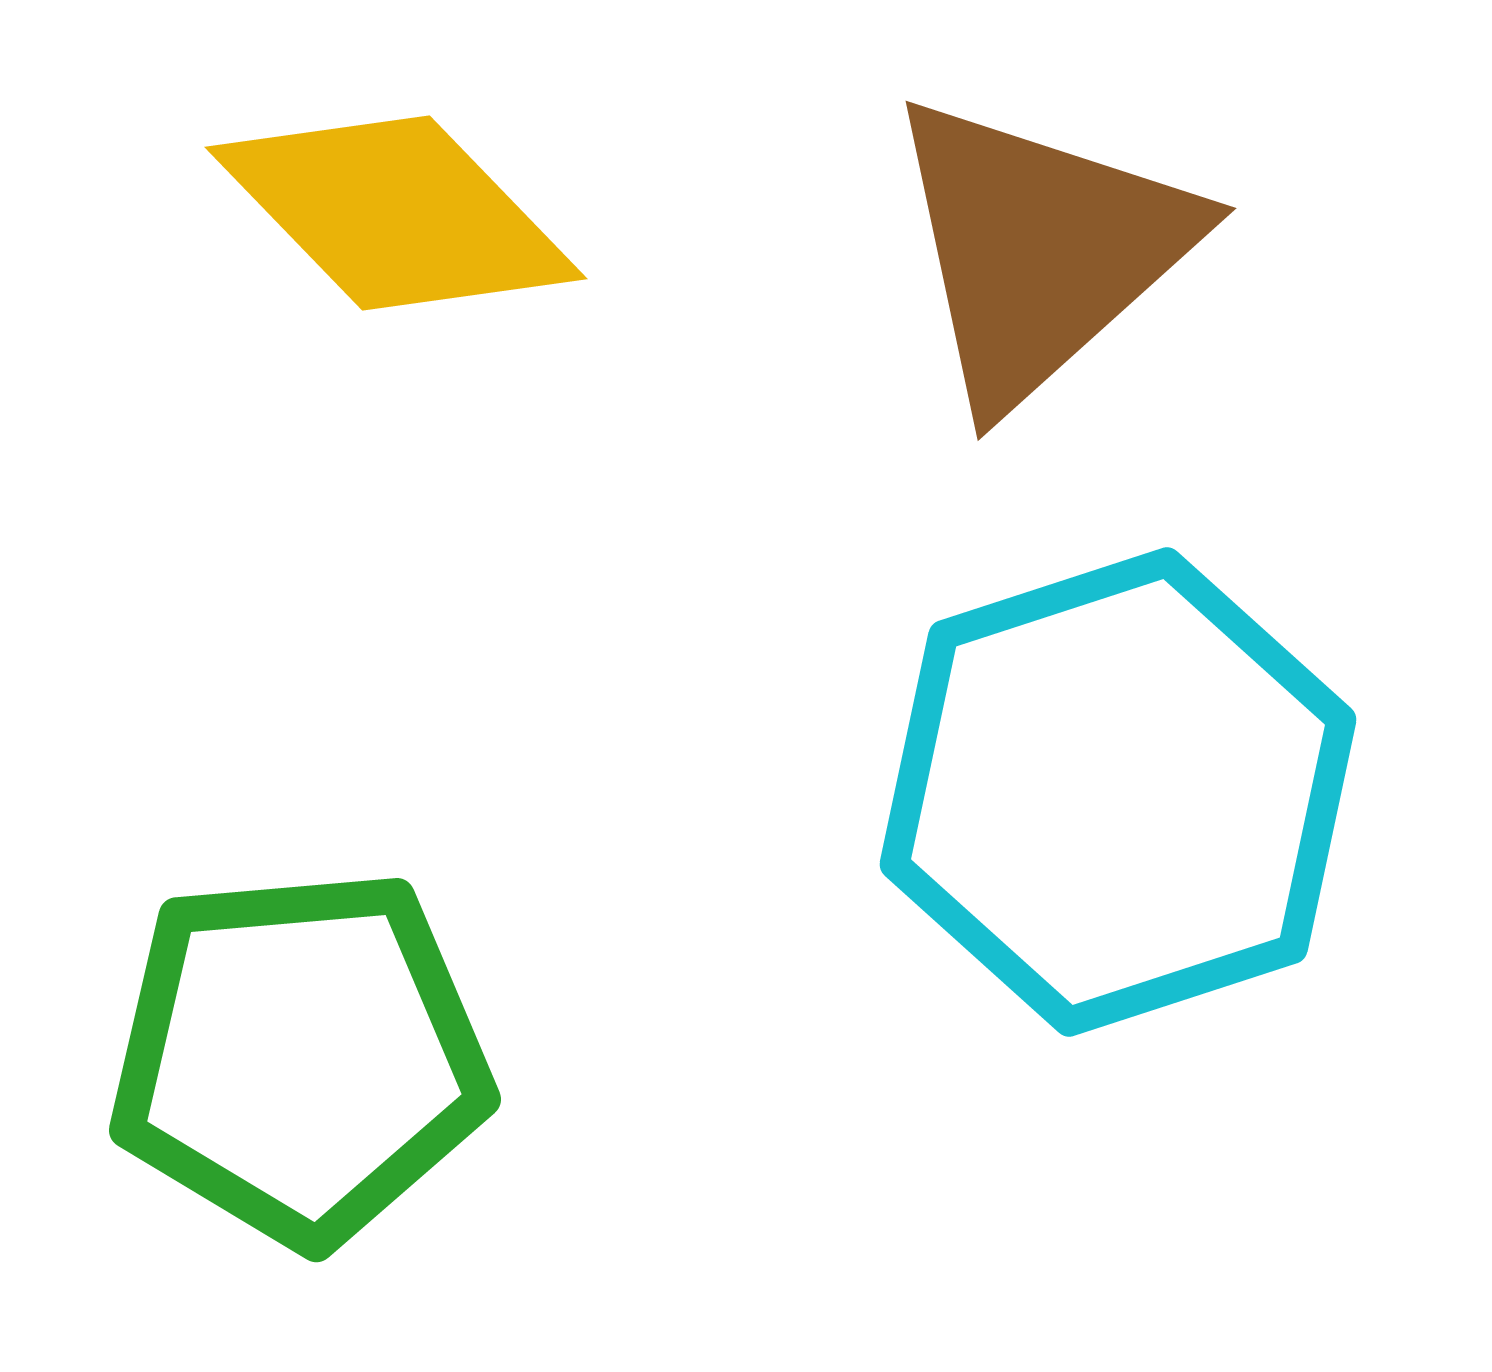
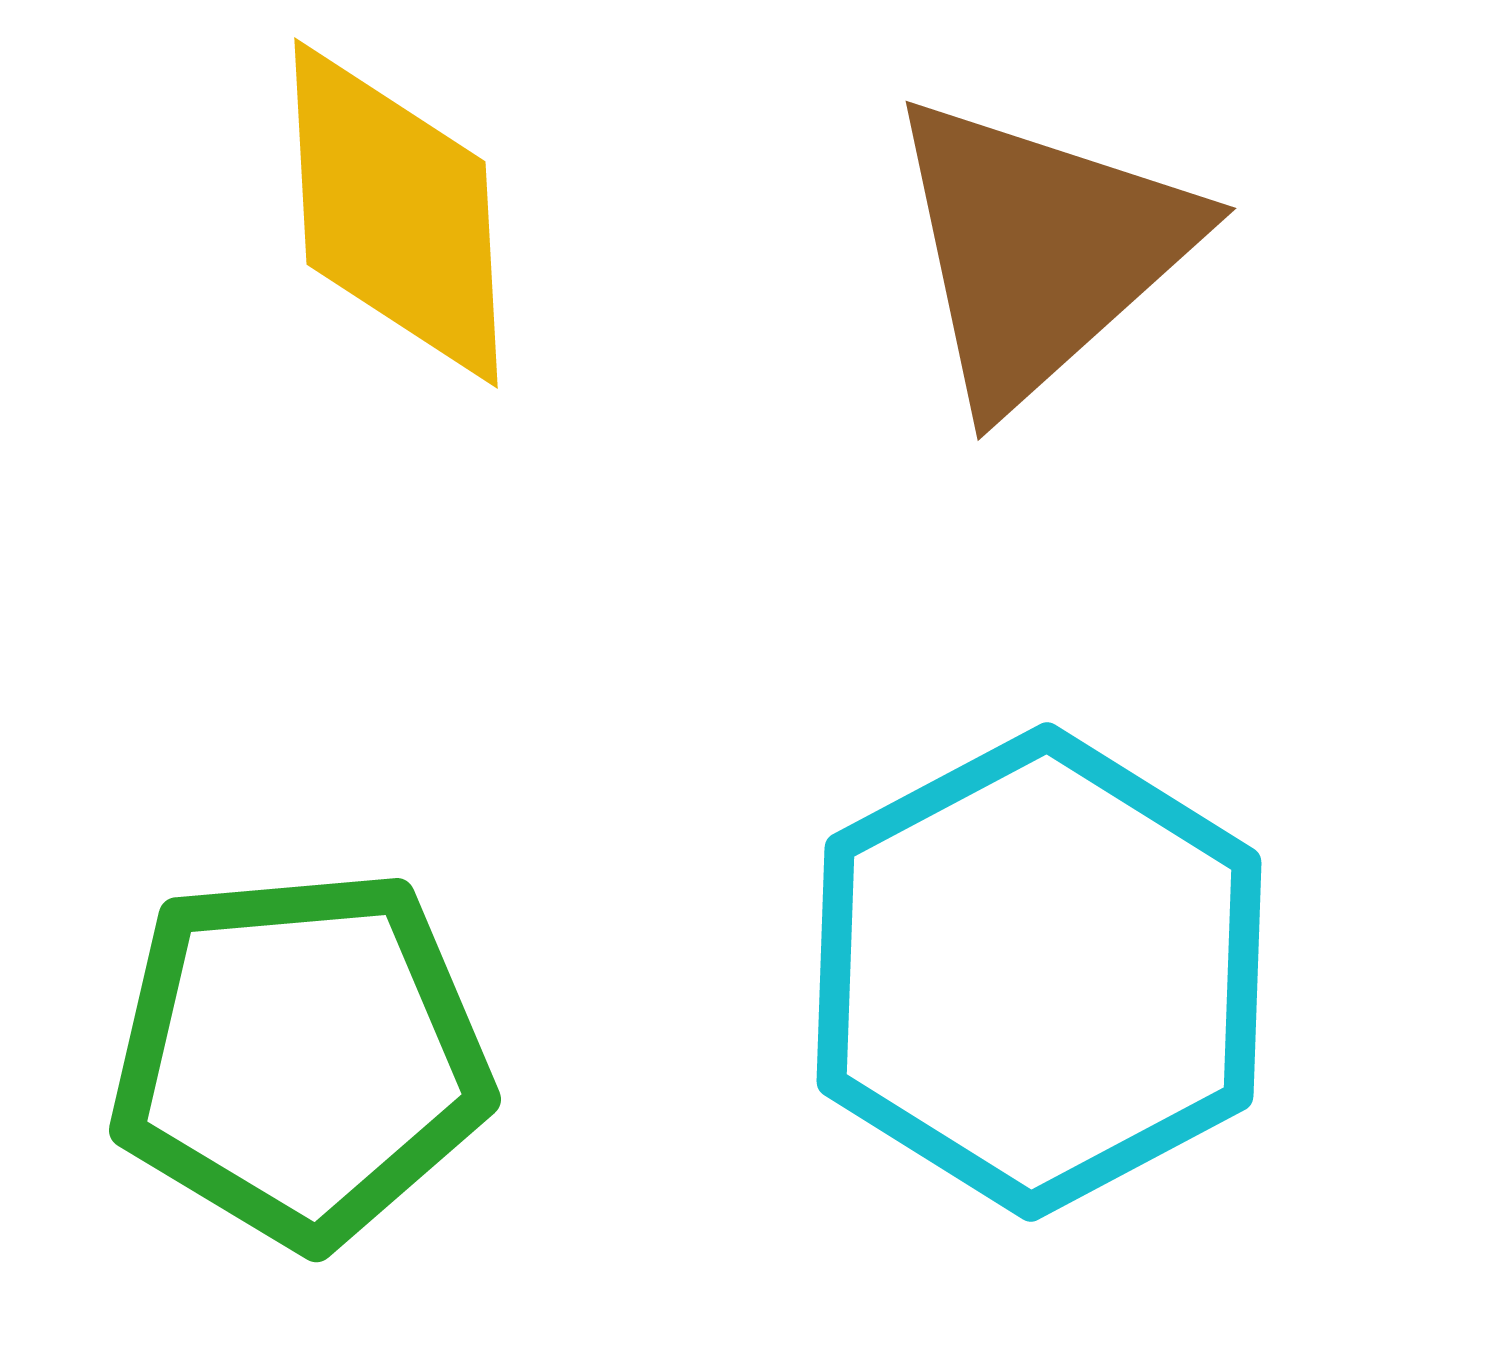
yellow diamond: rotated 41 degrees clockwise
cyan hexagon: moved 79 px left, 180 px down; rotated 10 degrees counterclockwise
